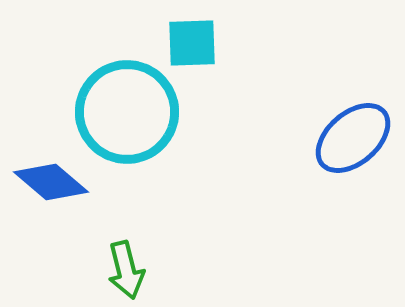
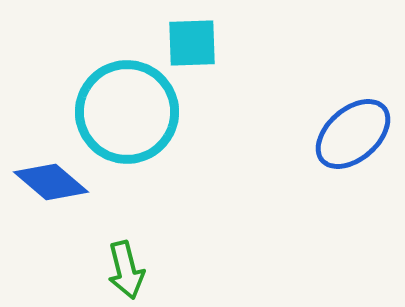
blue ellipse: moved 4 px up
